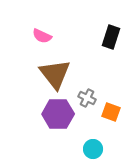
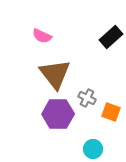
black rectangle: rotated 30 degrees clockwise
